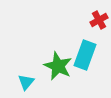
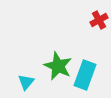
cyan rectangle: moved 20 px down
